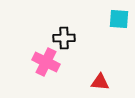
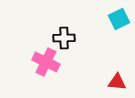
cyan square: rotated 30 degrees counterclockwise
red triangle: moved 17 px right
